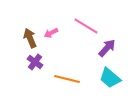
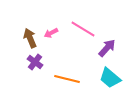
pink line: moved 3 px left, 3 px down
